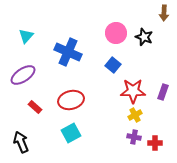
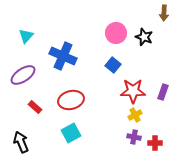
blue cross: moved 5 px left, 4 px down
